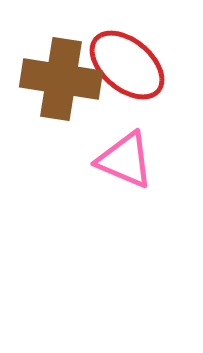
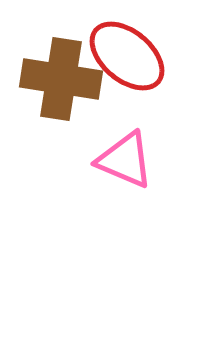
red ellipse: moved 9 px up
